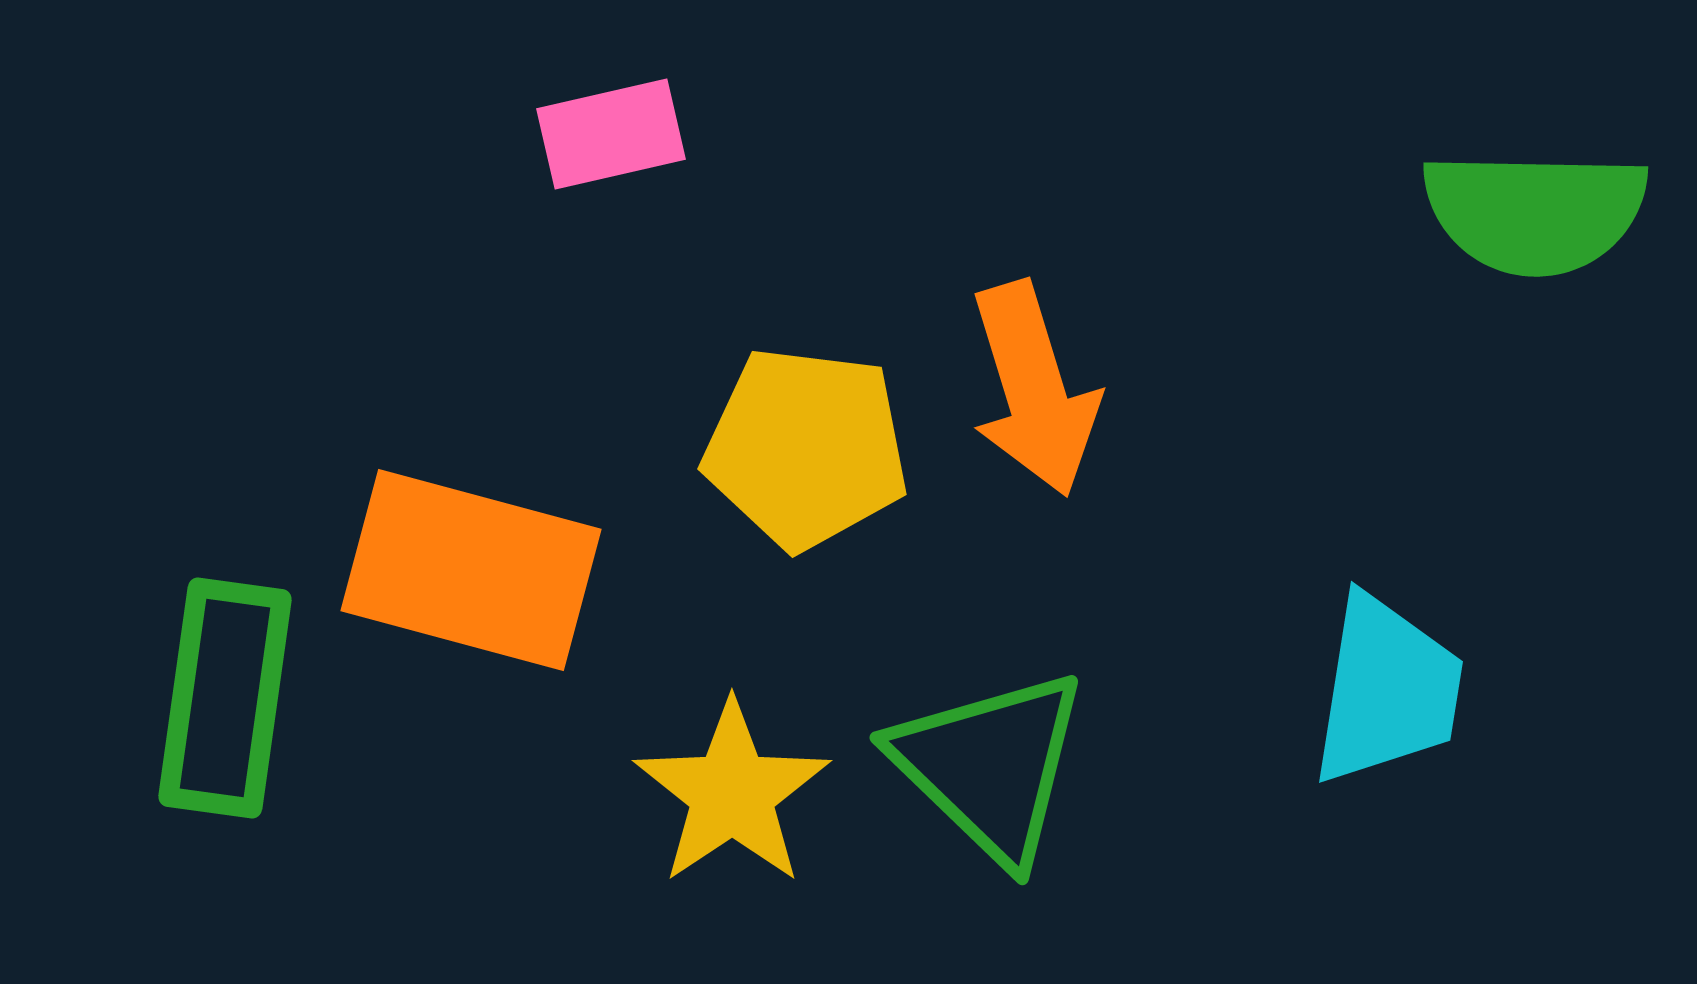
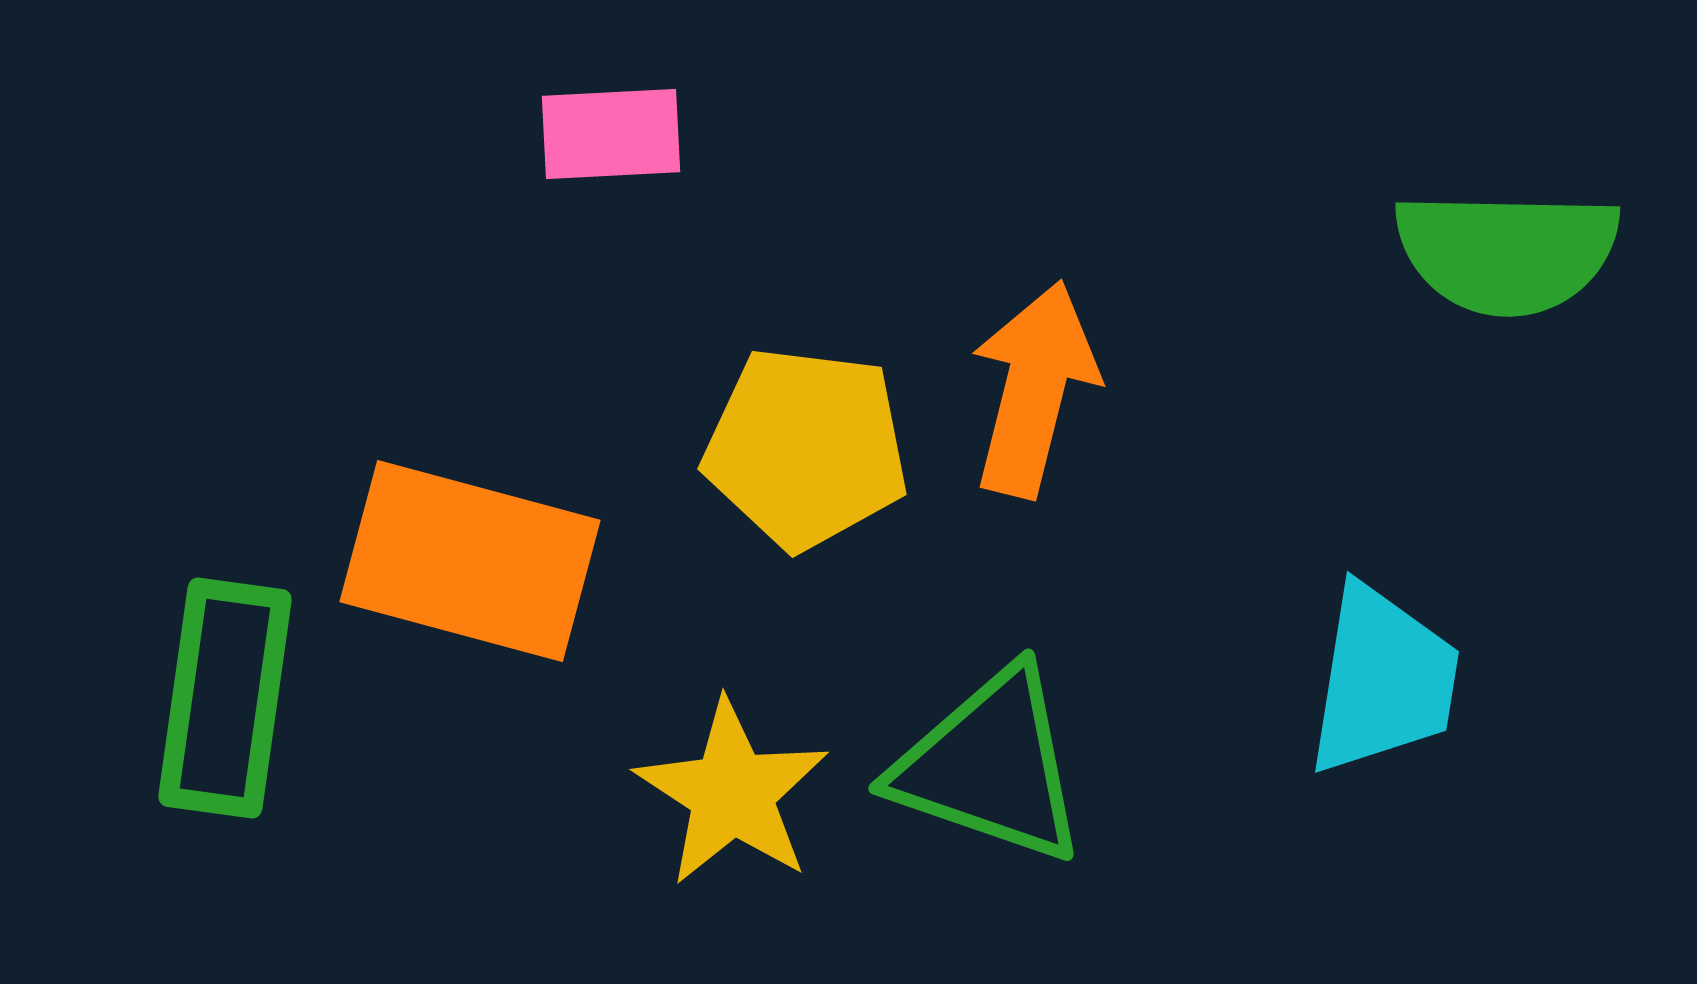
pink rectangle: rotated 10 degrees clockwise
green semicircle: moved 28 px left, 40 px down
orange arrow: rotated 149 degrees counterclockwise
orange rectangle: moved 1 px left, 9 px up
cyan trapezoid: moved 4 px left, 10 px up
green triangle: rotated 25 degrees counterclockwise
yellow star: rotated 5 degrees counterclockwise
